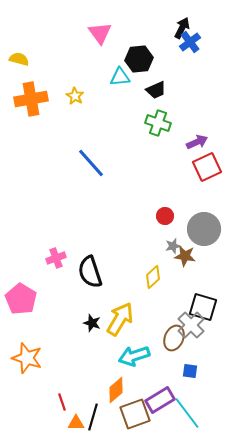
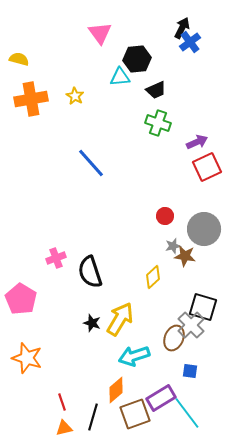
black hexagon: moved 2 px left
purple rectangle: moved 1 px right, 2 px up
orange triangle: moved 12 px left, 5 px down; rotated 12 degrees counterclockwise
